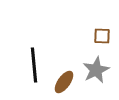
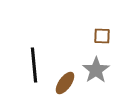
gray star: rotated 8 degrees counterclockwise
brown ellipse: moved 1 px right, 1 px down
